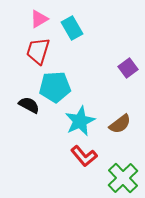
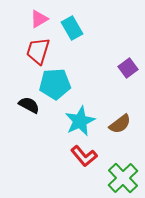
cyan pentagon: moved 3 px up
